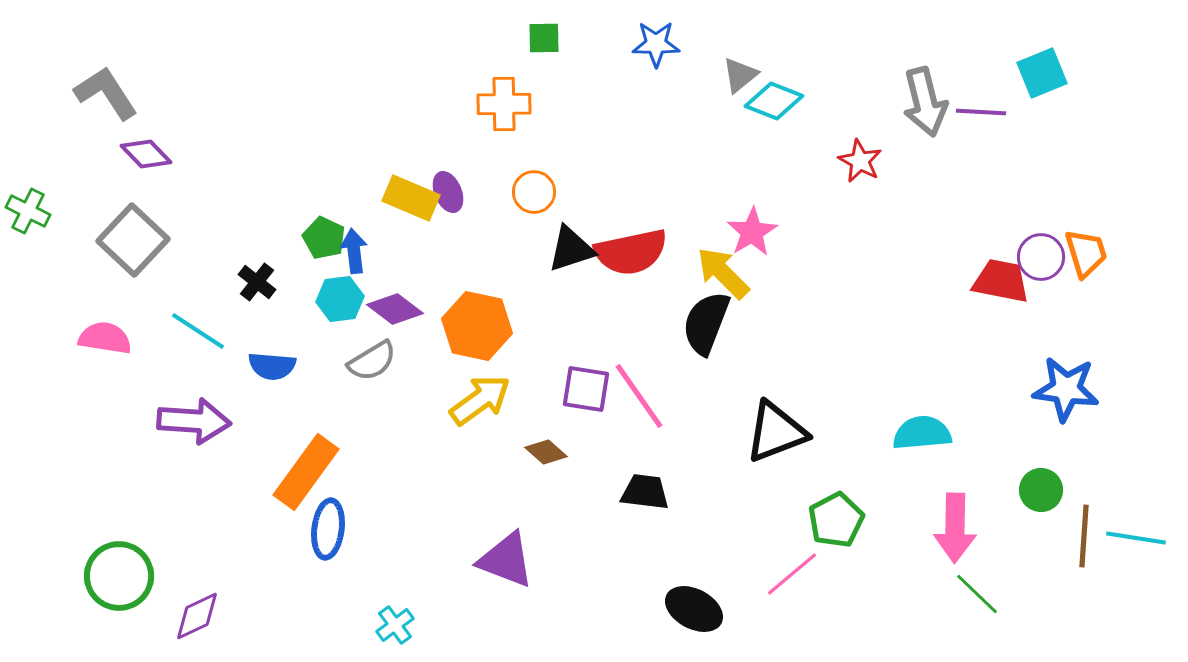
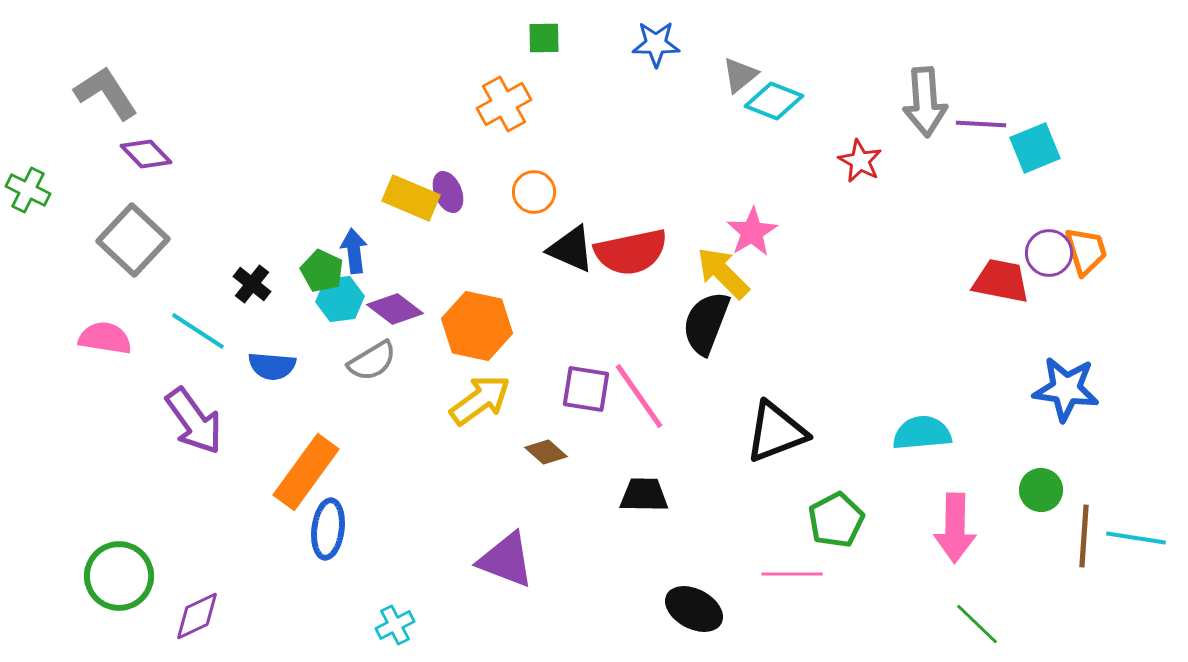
cyan square at (1042, 73): moved 7 px left, 75 px down
gray arrow at (925, 102): rotated 10 degrees clockwise
orange cross at (504, 104): rotated 28 degrees counterclockwise
purple line at (981, 112): moved 12 px down
green cross at (28, 211): moved 21 px up
green pentagon at (324, 238): moved 2 px left, 33 px down
black triangle at (571, 249): rotated 42 degrees clockwise
orange trapezoid at (1086, 253): moved 2 px up
purple circle at (1041, 257): moved 8 px right, 4 px up
black cross at (257, 282): moved 5 px left, 2 px down
purple arrow at (194, 421): rotated 50 degrees clockwise
black trapezoid at (645, 492): moved 1 px left, 3 px down; rotated 6 degrees counterclockwise
pink line at (792, 574): rotated 40 degrees clockwise
green line at (977, 594): moved 30 px down
cyan cross at (395, 625): rotated 9 degrees clockwise
